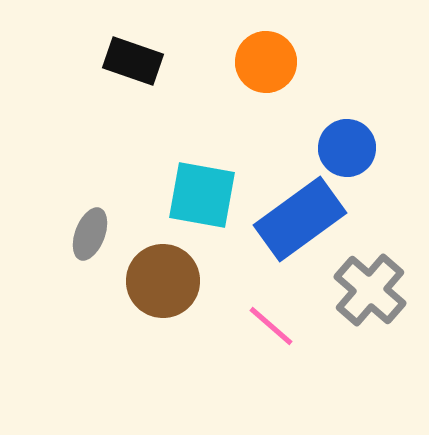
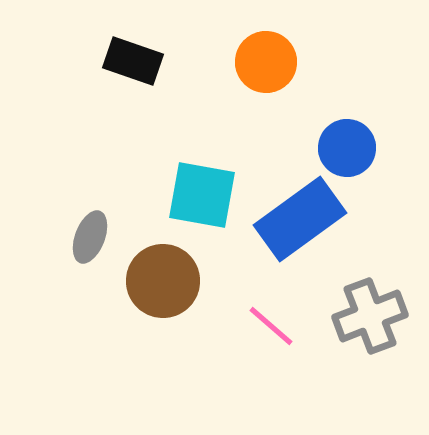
gray ellipse: moved 3 px down
gray cross: moved 26 px down; rotated 28 degrees clockwise
